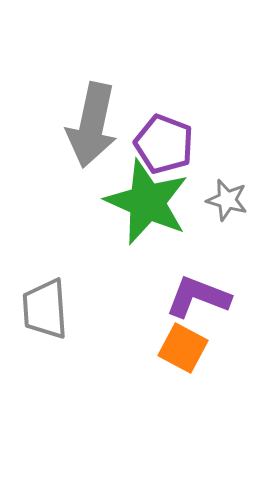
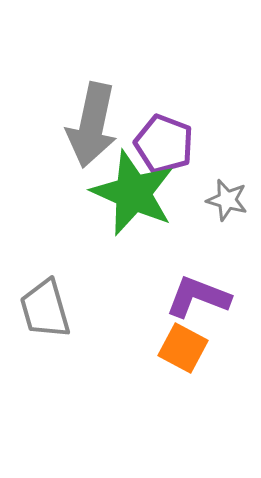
green star: moved 14 px left, 9 px up
gray trapezoid: rotated 12 degrees counterclockwise
